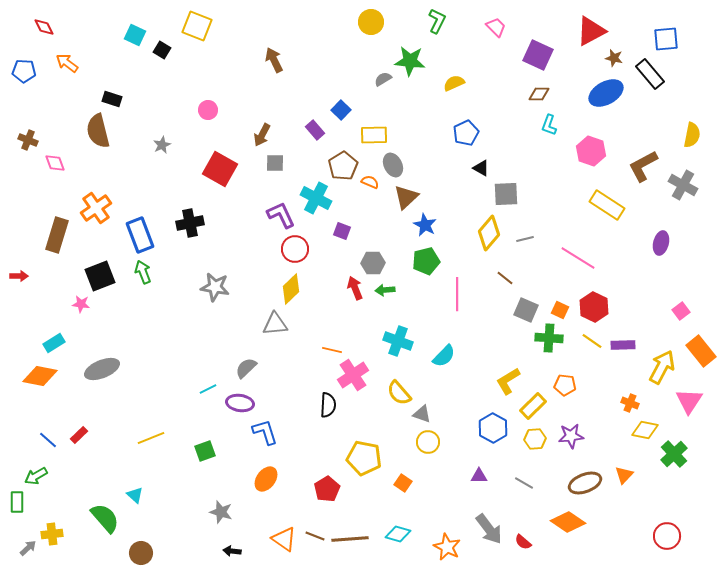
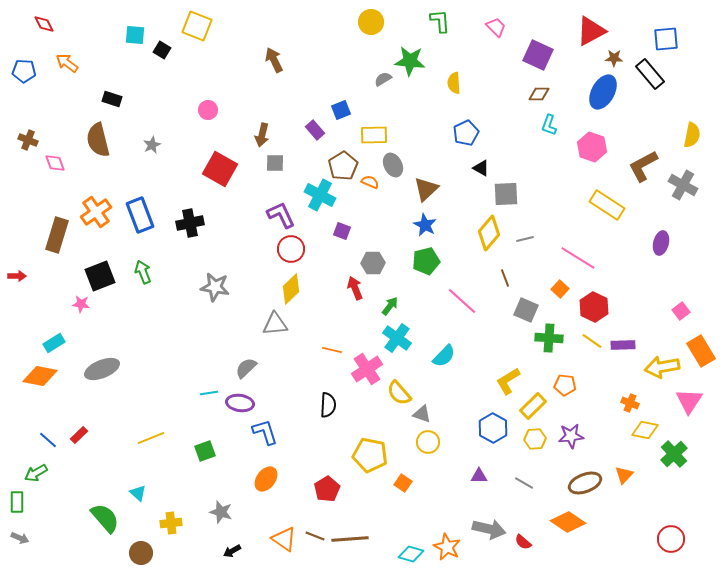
green L-shape at (437, 21): moved 3 px right; rotated 30 degrees counterclockwise
red diamond at (44, 27): moved 3 px up
cyan square at (135, 35): rotated 20 degrees counterclockwise
brown star at (614, 58): rotated 12 degrees counterclockwise
yellow semicircle at (454, 83): rotated 70 degrees counterclockwise
blue ellipse at (606, 93): moved 3 px left, 1 px up; rotated 32 degrees counterclockwise
blue square at (341, 110): rotated 24 degrees clockwise
brown semicircle at (98, 131): moved 9 px down
brown arrow at (262, 135): rotated 15 degrees counterclockwise
gray star at (162, 145): moved 10 px left
pink hexagon at (591, 151): moved 1 px right, 4 px up
brown triangle at (406, 197): moved 20 px right, 8 px up
cyan cross at (316, 198): moved 4 px right, 3 px up
orange cross at (96, 208): moved 4 px down
blue rectangle at (140, 235): moved 20 px up
red circle at (295, 249): moved 4 px left
red arrow at (19, 276): moved 2 px left
brown line at (505, 278): rotated 30 degrees clockwise
green arrow at (385, 290): moved 5 px right, 16 px down; rotated 132 degrees clockwise
pink line at (457, 294): moved 5 px right, 7 px down; rotated 48 degrees counterclockwise
orange square at (560, 310): moved 21 px up; rotated 18 degrees clockwise
cyan cross at (398, 341): moved 1 px left, 3 px up; rotated 16 degrees clockwise
orange rectangle at (701, 351): rotated 8 degrees clockwise
yellow arrow at (662, 367): rotated 128 degrees counterclockwise
pink cross at (353, 375): moved 14 px right, 6 px up
cyan line at (208, 389): moved 1 px right, 4 px down; rotated 18 degrees clockwise
yellow pentagon at (364, 458): moved 6 px right, 3 px up
green arrow at (36, 476): moved 3 px up
cyan triangle at (135, 495): moved 3 px right, 2 px up
gray arrow at (489, 529): rotated 40 degrees counterclockwise
yellow cross at (52, 534): moved 119 px right, 11 px up
cyan diamond at (398, 534): moved 13 px right, 20 px down
red circle at (667, 536): moved 4 px right, 3 px down
gray arrow at (28, 548): moved 8 px left, 10 px up; rotated 66 degrees clockwise
black arrow at (232, 551): rotated 36 degrees counterclockwise
